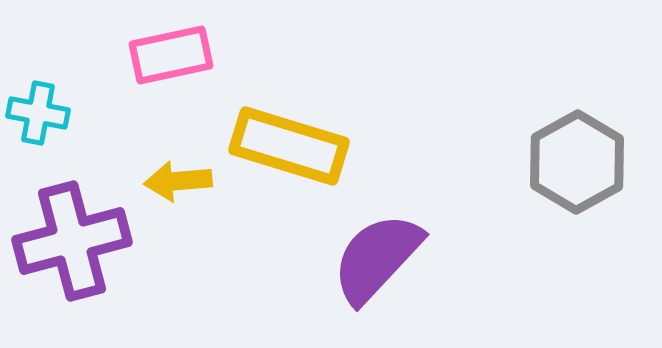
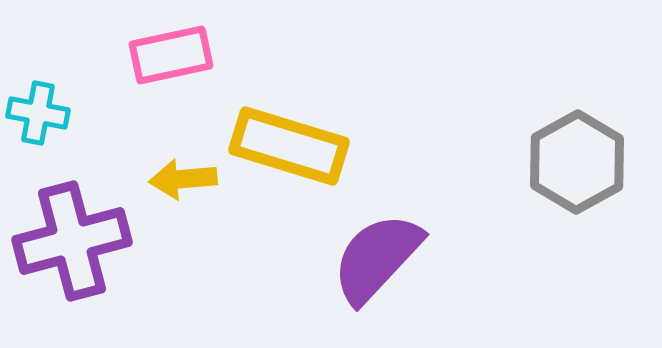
yellow arrow: moved 5 px right, 2 px up
